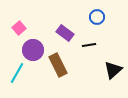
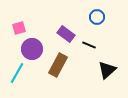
pink square: rotated 24 degrees clockwise
purple rectangle: moved 1 px right, 1 px down
black line: rotated 32 degrees clockwise
purple circle: moved 1 px left, 1 px up
brown rectangle: rotated 55 degrees clockwise
black triangle: moved 6 px left
